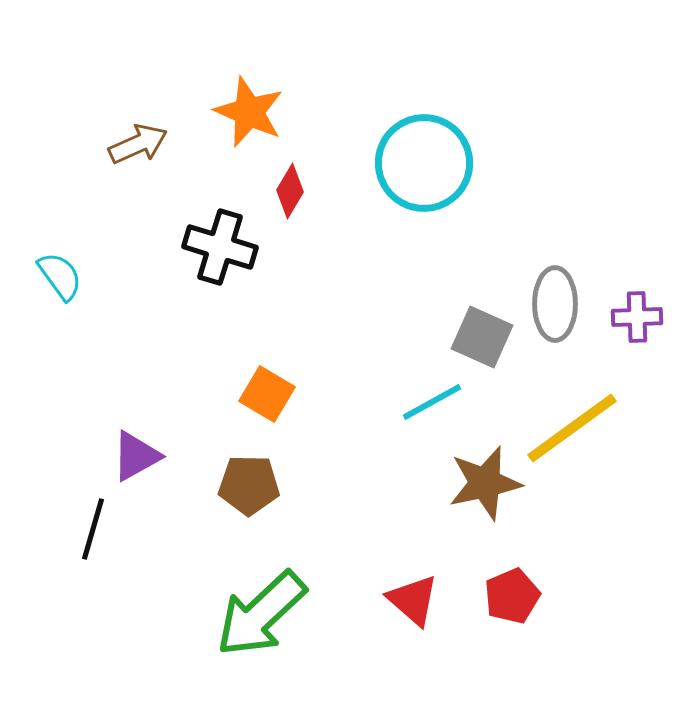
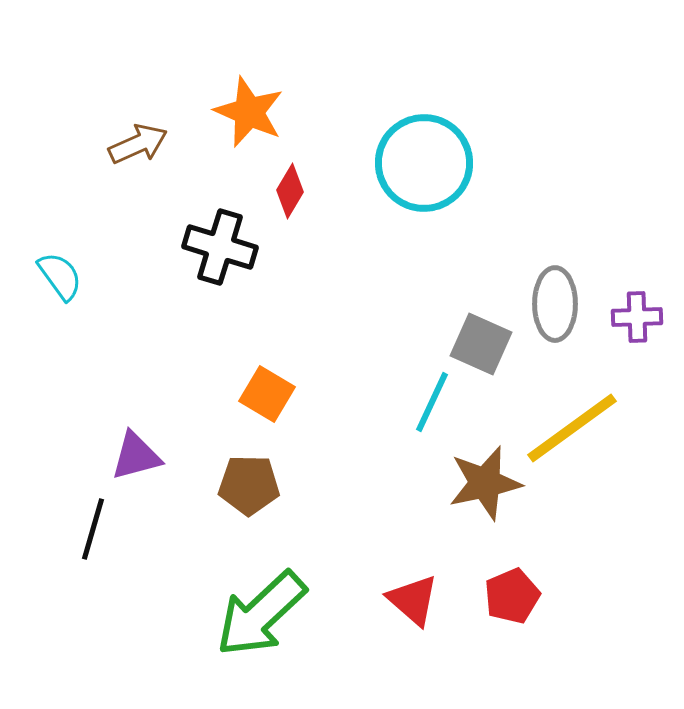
gray square: moved 1 px left, 7 px down
cyan line: rotated 36 degrees counterclockwise
purple triangle: rotated 14 degrees clockwise
